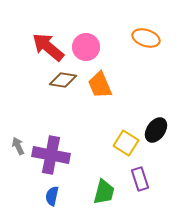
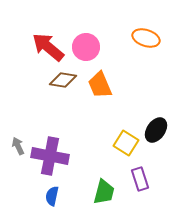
purple cross: moved 1 px left, 1 px down
